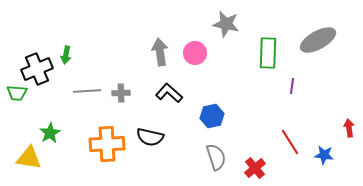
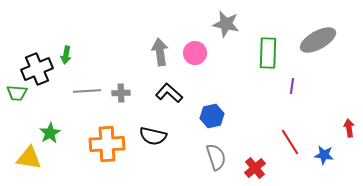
black semicircle: moved 3 px right, 1 px up
